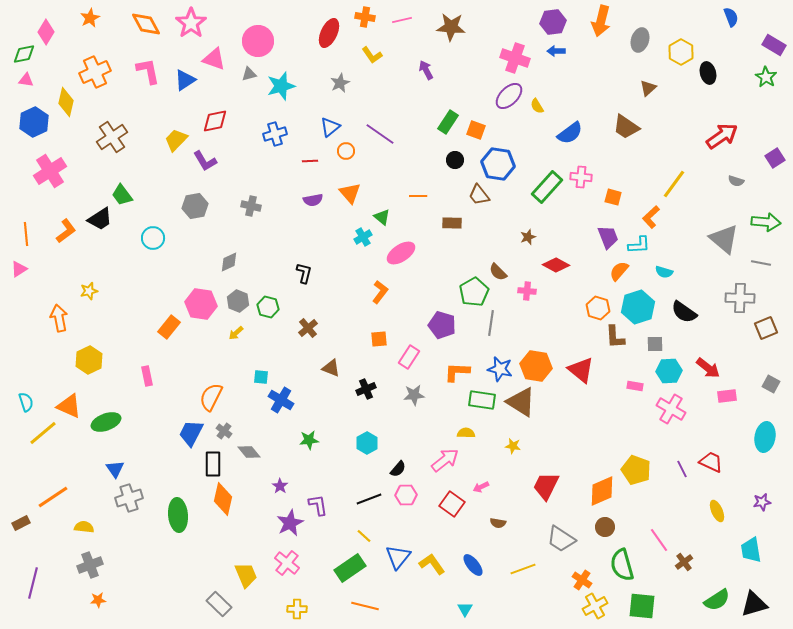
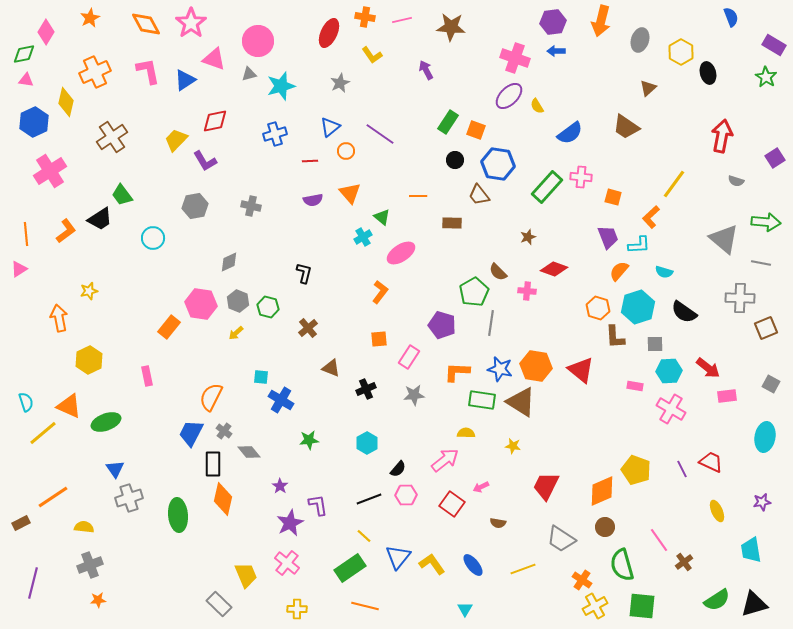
red arrow at (722, 136): rotated 44 degrees counterclockwise
red diamond at (556, 265): moved 2 px left, 4 px down; rotated 8 degrees counterclockwise
